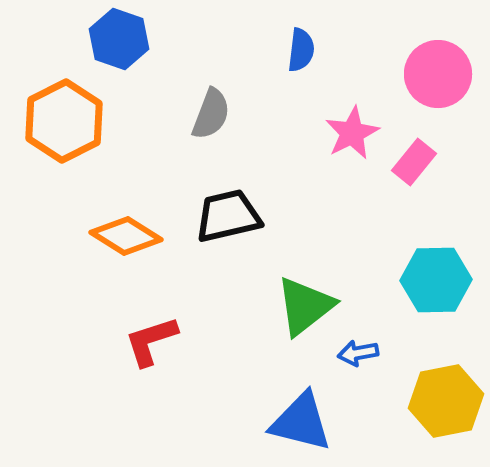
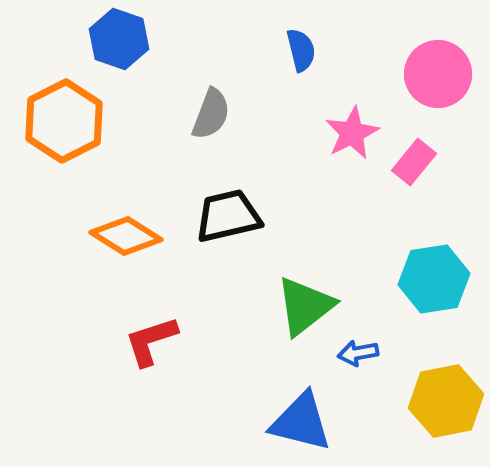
blue semicircle: rotated 21 degrees counterclockwise
cyan hexagon: moved 2 px left, 1 px up; rotated 8 degrees counterclockwise
